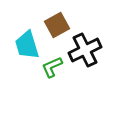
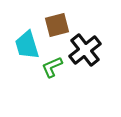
brown square: rotated 15 degrees clockwise
black cross: rotated 12 degrees counterclockwise
